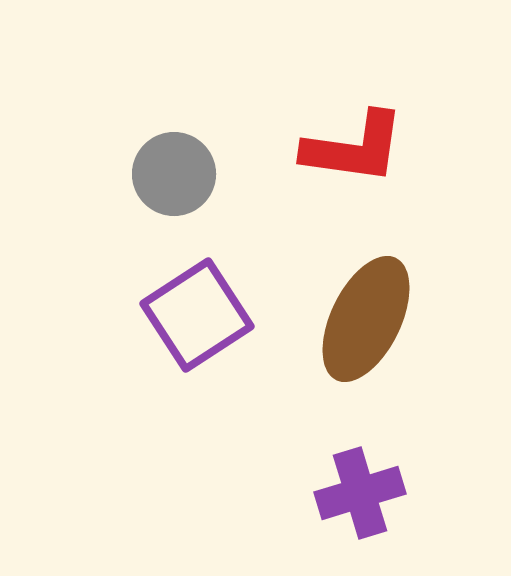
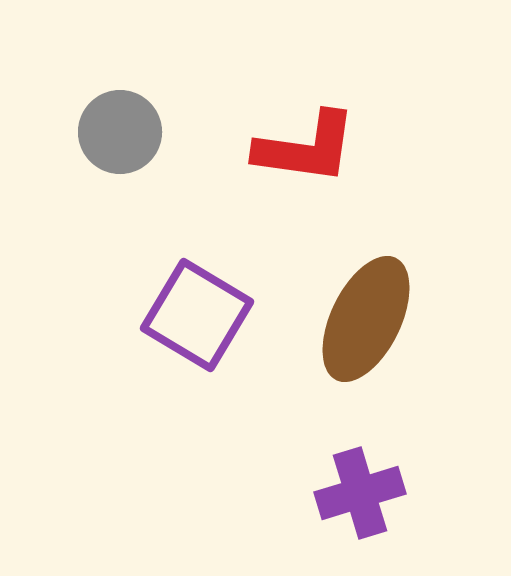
red L-shape: moved 48 px left
gray circle: moved 54 px left, 42 px up
purple square: rotated 26 degrees counterclockwise
